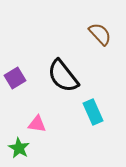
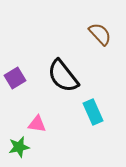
green star: moved 1 px up; rotated 30 degrees clockwise
